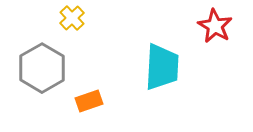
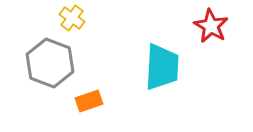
yellow cross: rotated 10 degrees counterclockwise
red star: moved 4 px left
gray hexagon: moved 8 px right, 5 px up; rotated 9 degrees counterclockwise
